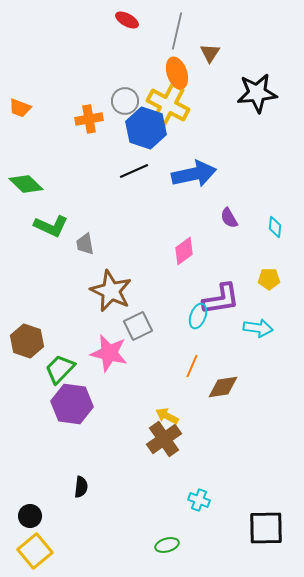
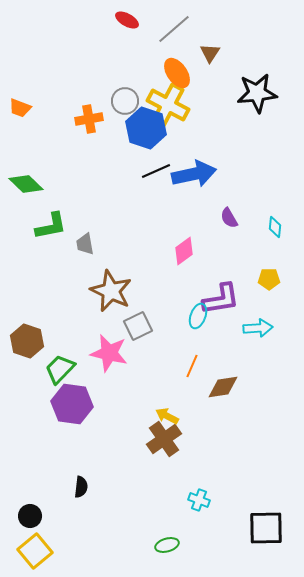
gray line: moved 3 px left, 2 px up; rotated 36 degrees clockwise
orange ellipse: rotated 16 degrees counterclockwise
black line: moved 22 px right
green L-shape: rotated 36 degrees counterclockwise
cyan arrow: rotated 12 degrees counterclockwise
